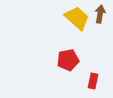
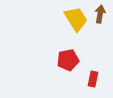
yellow trapezoid: moved 1 px left, 1 px down; rotated 16 degrees clockwise
red rectangle: moved 2 px up
